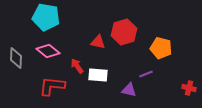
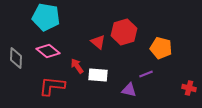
red triangle: rotated 28 degrees clockwise
